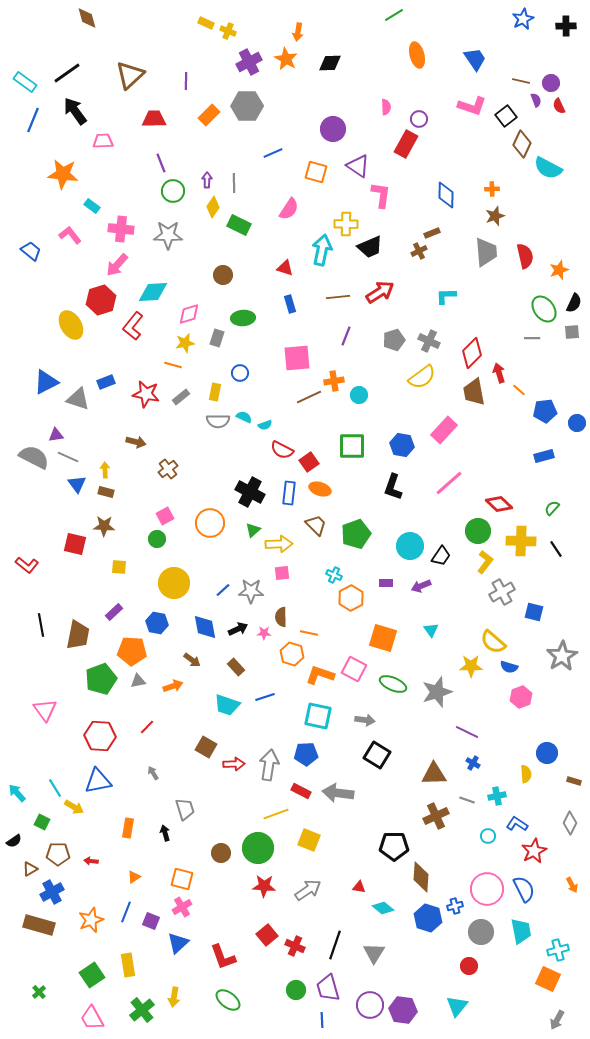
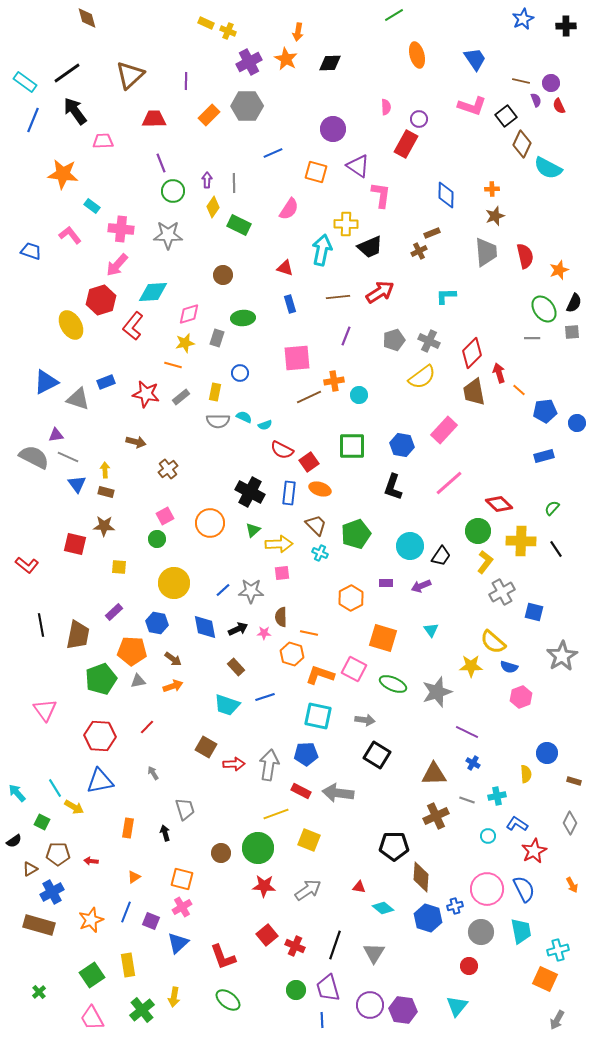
blue trapezoid at (31, 251): rotated 20 degrees counterclockwise
cyan cross at (334, 575): moved 14 px left, 22 px up
brown arrow at (192, 660): moved 19 px left, 1 px up
blue triangle at (98, 781): moved 2 px right
orange square at (548, 979): moved 3 px left
